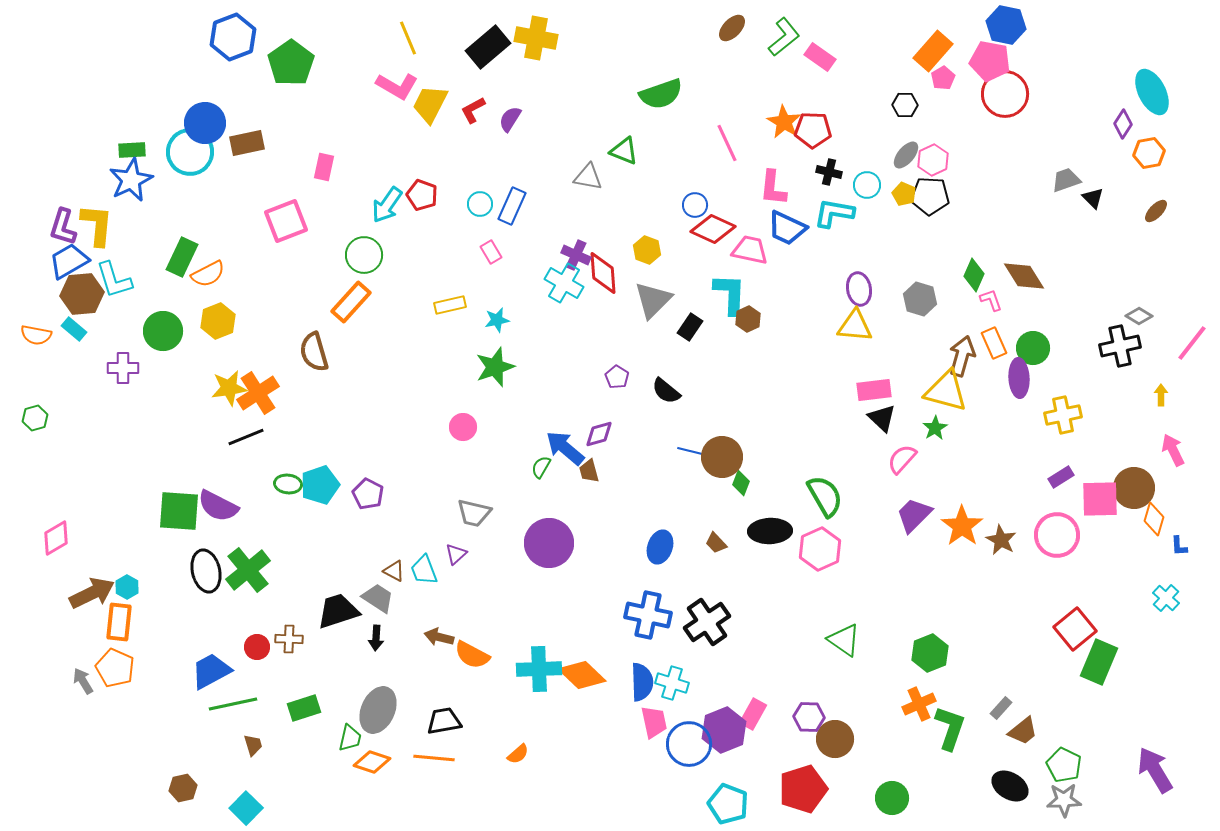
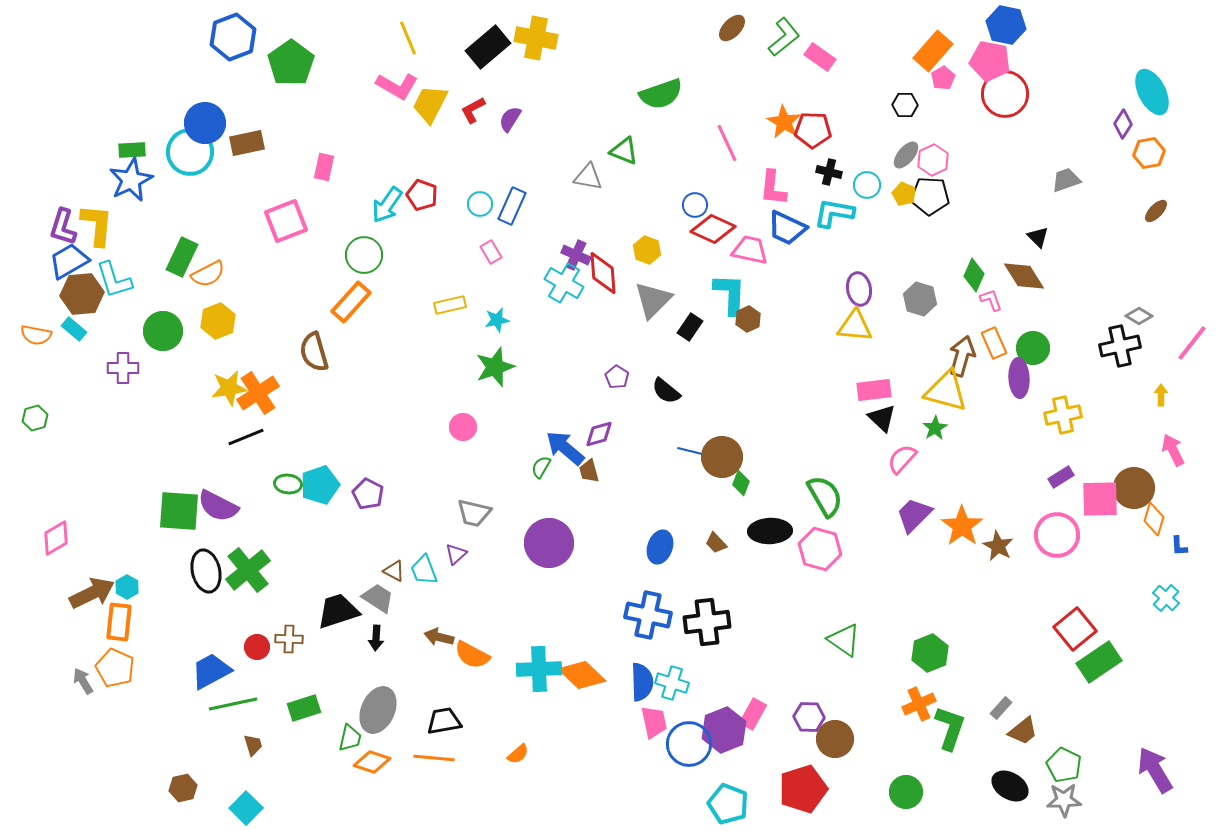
black triangle at (1093, 198): moved 55 px left, 39 px down
brown star at (1001, 540): moved 3 px left, 6 px down
pink hexagon at (820, 549): rotated 21 degrees counterclockwise
black cross at (707, 622): rotated 27 degrees clockwise
green rectangle at (1099, 662): rotated 33 degrees clockwise
green circle at (892, 798): moved 14 px right, 6 px up
